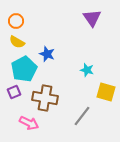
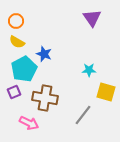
blue star: moved 3 px left
cyan star: moved 2 px right; rotated 16 degrees counterclockwise
gray line: moved 1 px right, 1 px up
